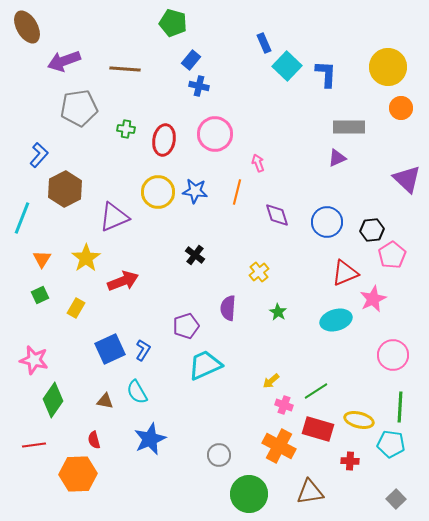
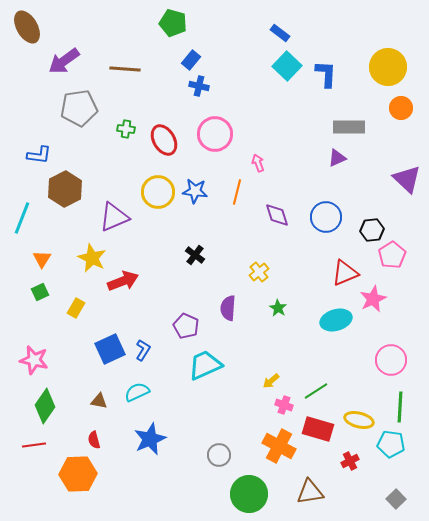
blue rectangle at (264, 43): moved 16 px right, 10 px up; rotated 30 degrees counterclockwise
purple arrow at (64, 61): rotated 16 degrees counterclockwise
red ellipse at (164, 140): rotated 40 degrees counterclockwise
blue L-shape at (39, 155): rotated 55 degrees clockwise
blue circle at (327, 222): moved 1 px left, 5 px up
yellow star at (86, 258): moved 6 px right; rotated 12 degrees counterclockwise
green square at (40, 295): moved 3 px up
green star at (278, 312): moved 4 px up
purple pentagon at (186, 326): rotated 30 degrees counterclockwise
pink circle at (393, 355): moved 2 px left, 5 px down
cyan semicircle at (137, 392): rotated 95 degrees clockwise
green diamond at (53, 400): moved 8 px left, 6 px down
brown triangle at (105, 401): moved 6 px left
red cross at (350, 461): rotated 30 degrees counterclockwise
